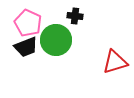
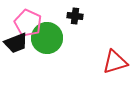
green circle: moved 9 px left, 2 px up
black trapezoid: moved 10 px left, 4 px up
